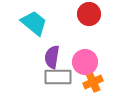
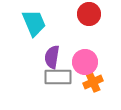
cyan trapezoid: rotated 28 degrees clockwise
